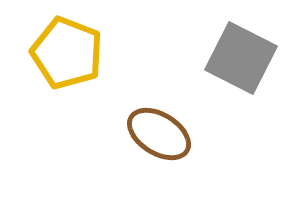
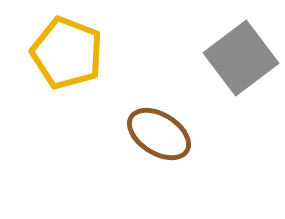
gray square: rotated 26 degrees clockwise
